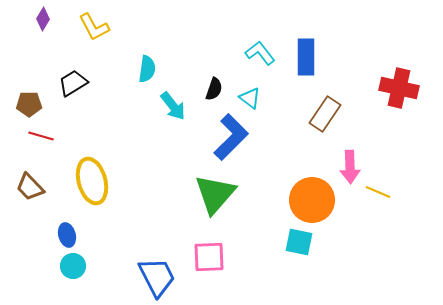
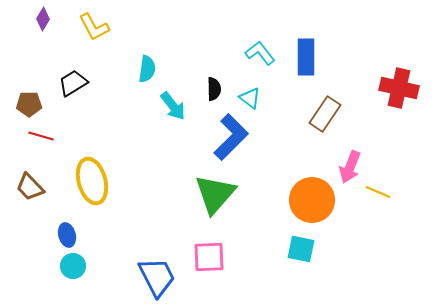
black semicircle: rotated 20 degrees counterclockwise
pink arrow: rotated 24 degrees clockwise
cyan square: moved 2 px right, 7 px down
